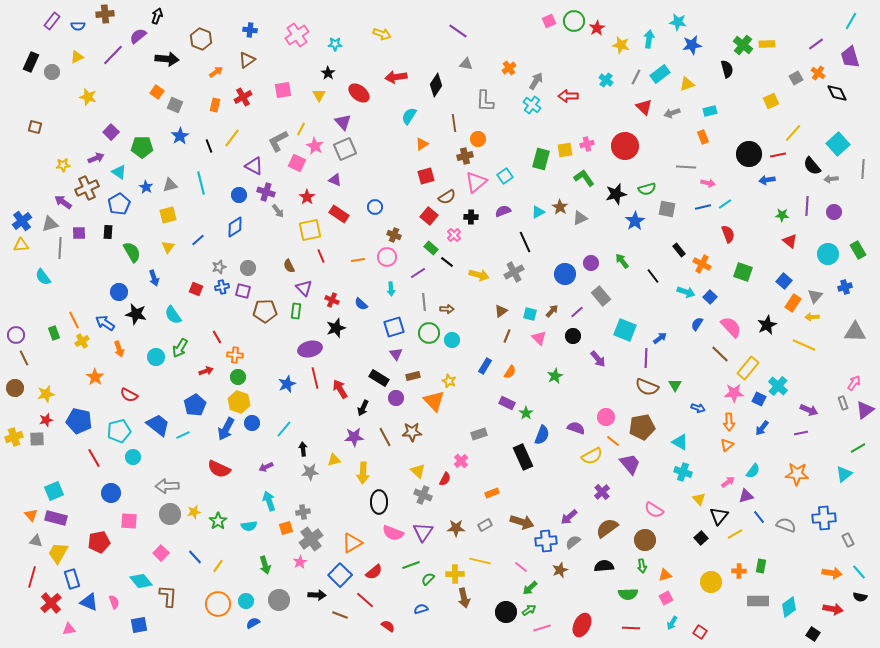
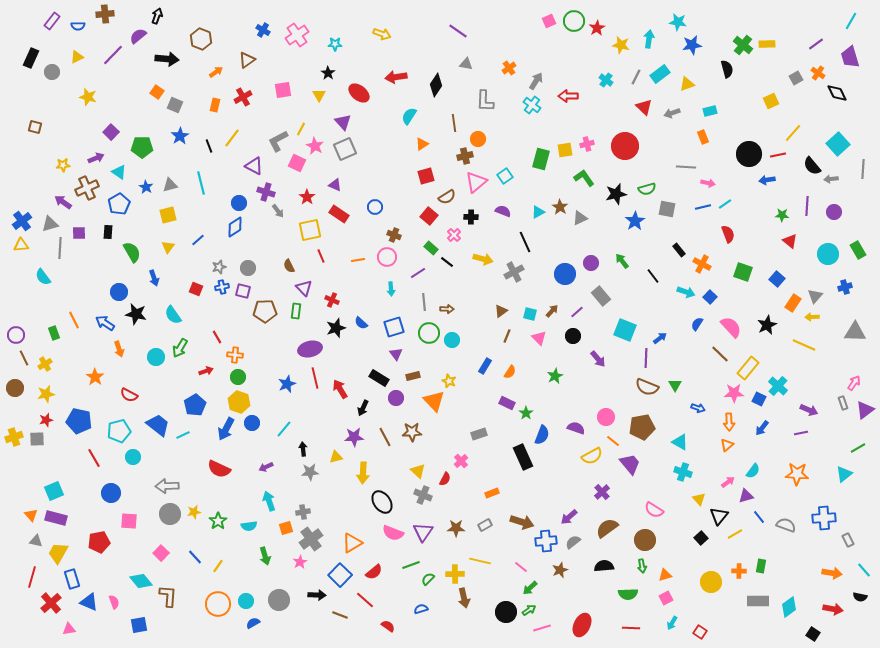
blue cross at (250, 30): moved 13 px right; rotated 24 degrees clockwise
black rectangle at (31, 62): moved 4 px up
purple triangle at (335, 180): moved 5 px down
blue circle at (239, 195): moved 8 px down
purple semicircle at (503, 211): rotated 42 degrees clockwise
yellow arrow at (479, 275): moved 4 px right, 16 px up
blue square at (784, 281): moved 7 px left, 2 px up
blue semicircle at (361, 304): moved 19 px down
yellow cross at (82, 341): moved 37 px left, 23 px down
yellow triangle at (334, 460): moved 2 px right, 3 px up
black ellipse at (379, 502): moved 3 px right; rotated 35 degrees counterclockwise
green arrow at (265, 565): moved 9 px up
cyan line at (859, 572): moved 5 px right, 2 px up
